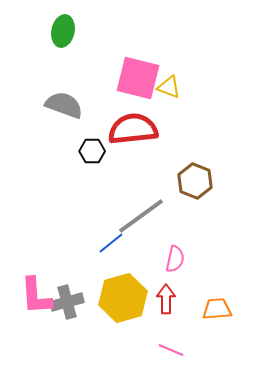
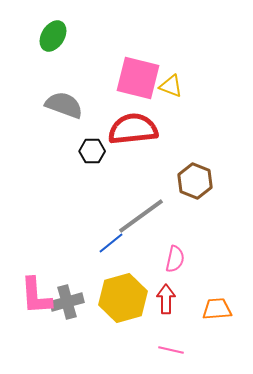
green ellipse: moved 10 px left, 5 px down; rotated 20 degrees clockwise
yellow triangle: moved 2 px right, 1 px up
pink line: rotated 10 degrees counterclockwise
